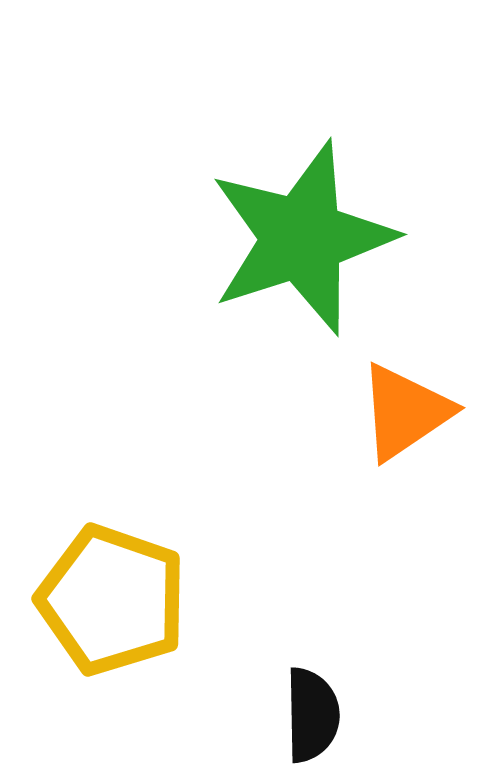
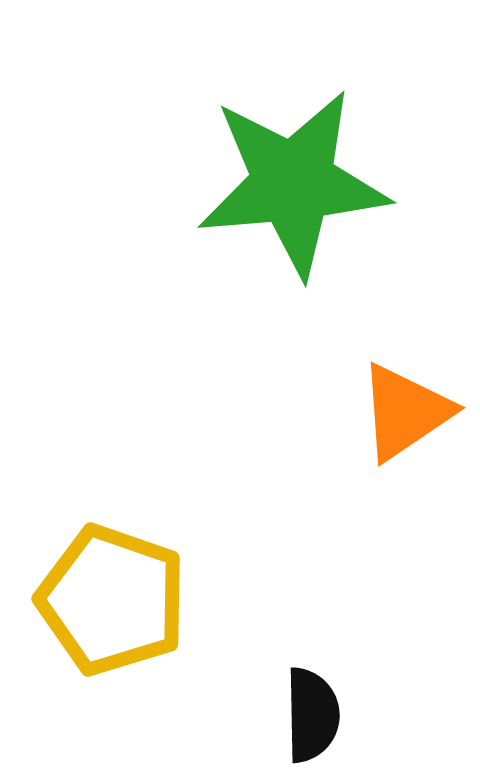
green star: moved 9 px left, 55 px up; rotated 13 degrees clockwise
